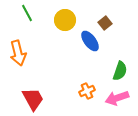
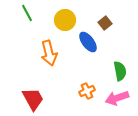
blue ellipse: moved 2 px left, 1 px down
orange arrow: moved 31 px right
green semicircle: rotated 30 degrees counterclockwise
